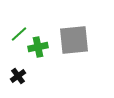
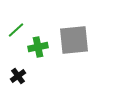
green line: moved 3 px left, 4 px up
